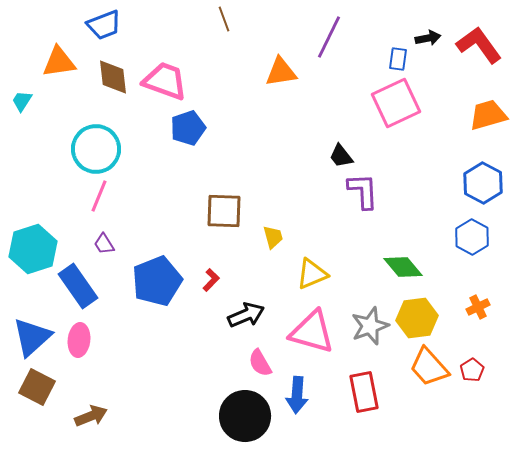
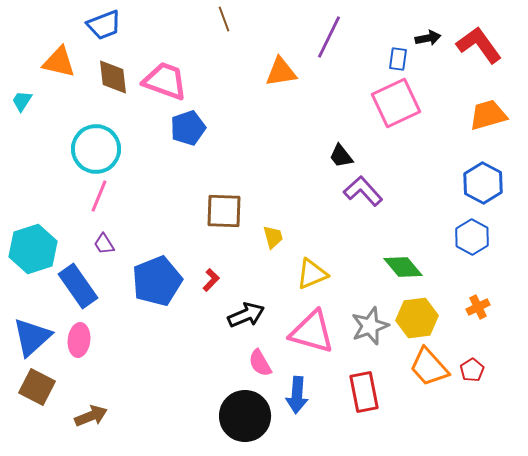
orange triangle at (59, 62): rotated 21 degrees clockwise
purple L-shape at (363, 191): rotated 39 degrees counterclockwise
